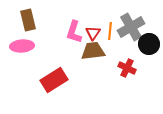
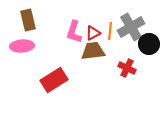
red triangle: rotated 28 degrees clockwise
